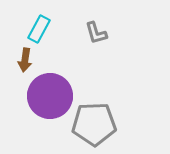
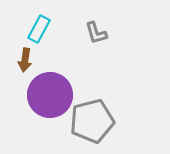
purple circle: moved 1 px up
gray pentagon: moved 2 px left, 3 px up; rotated 12 degrees counterclockwise
